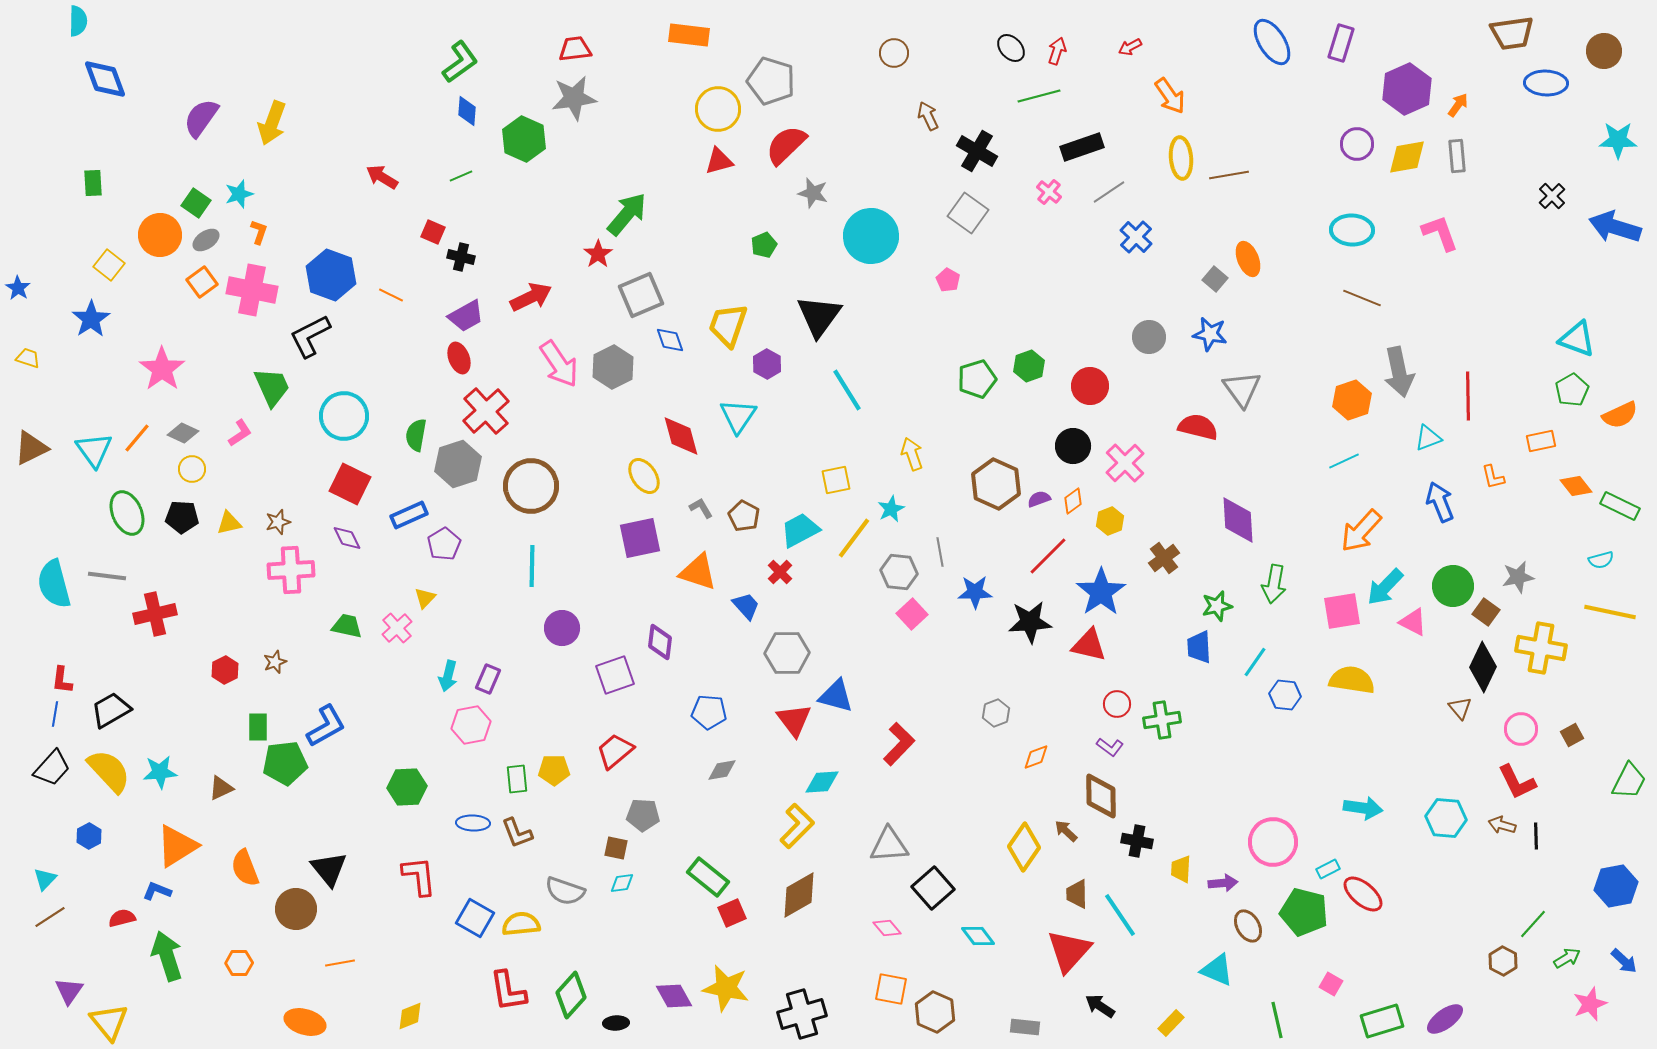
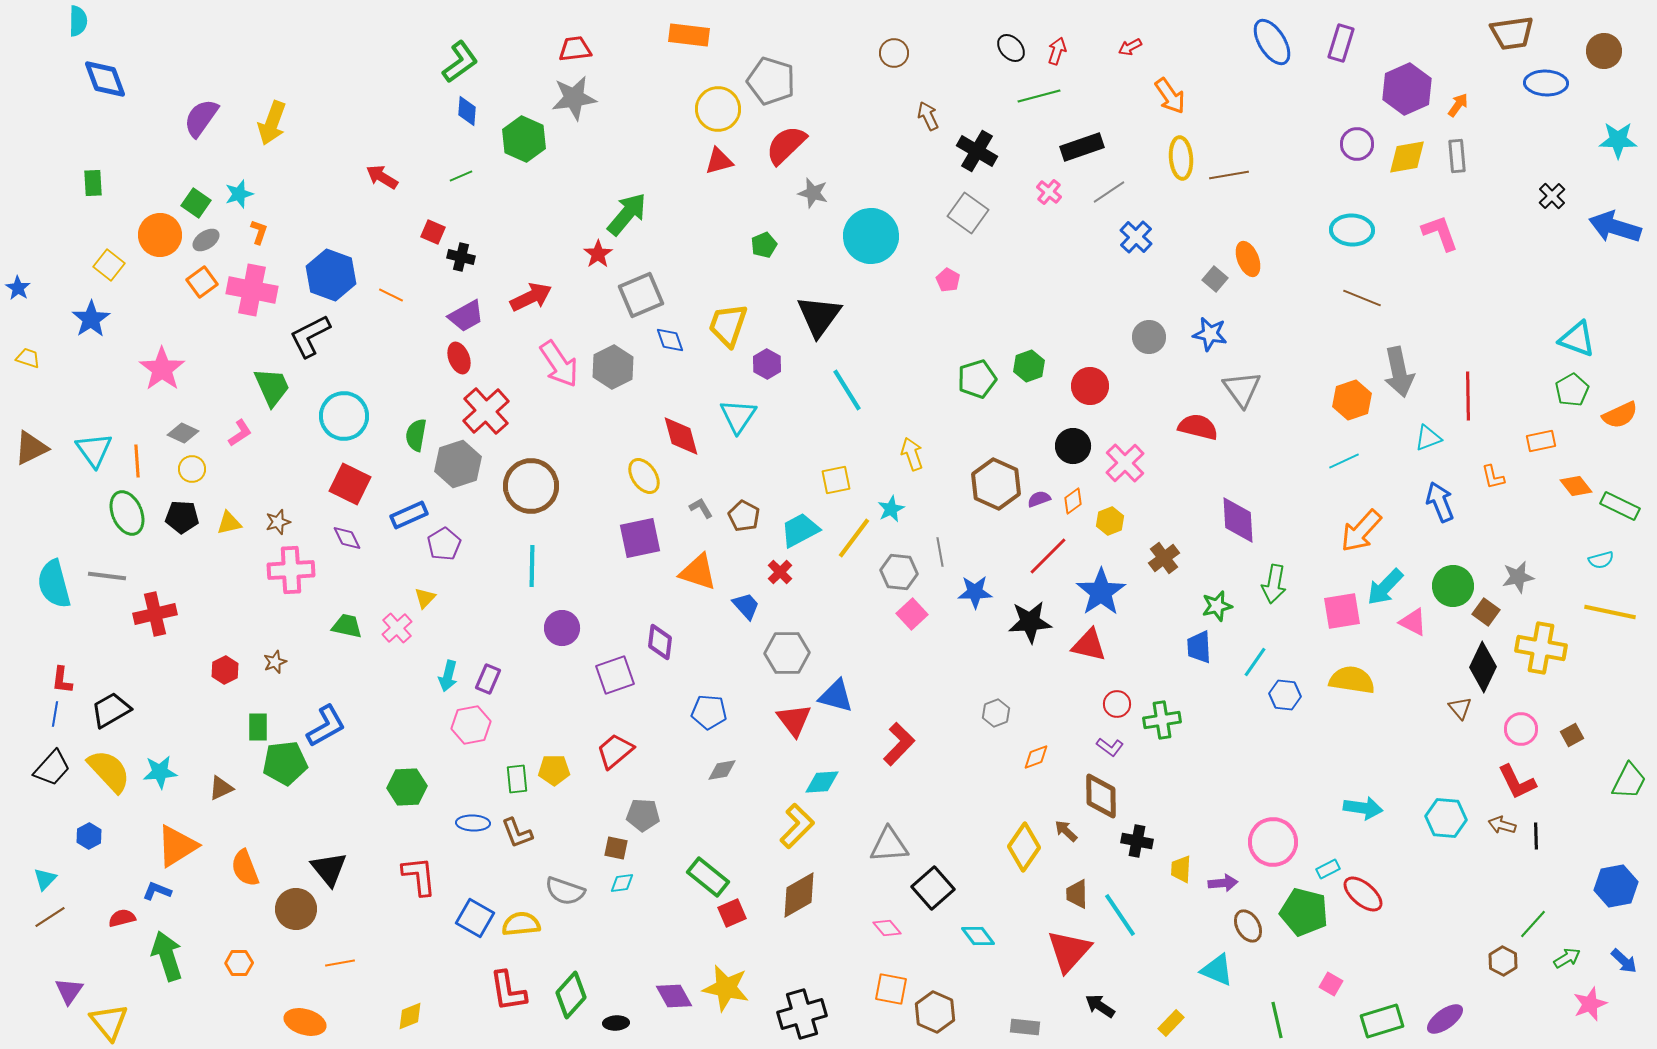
orange line at (137, 438): moved 23 px down; rotated 44 degrees counterclockwise
